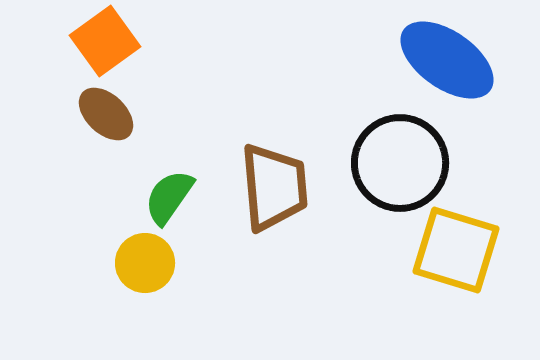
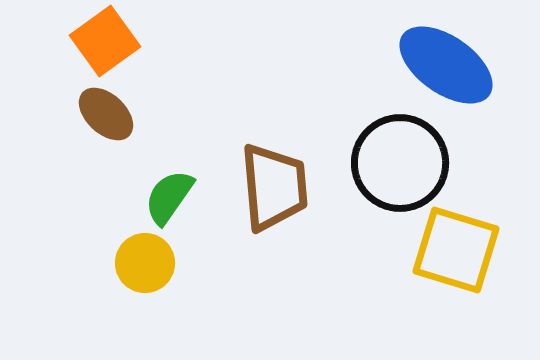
blue ellipse: moved 1 px left, 5 px down
